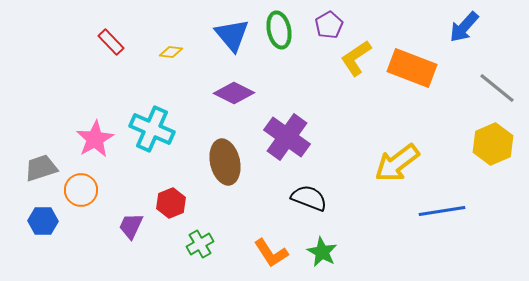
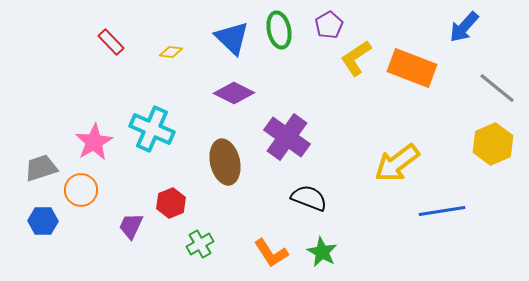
blue triangle: moved 3 px down; rotated 6 degrees counterclockwise
pink star: moved 1 px left, 3 px down
